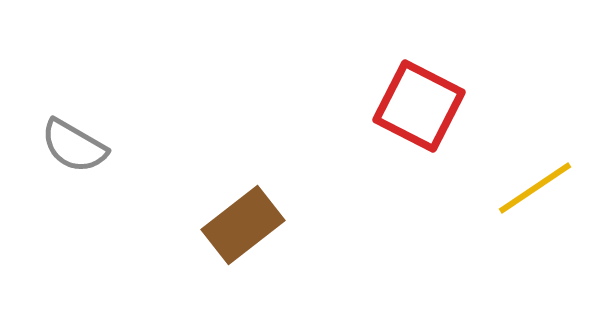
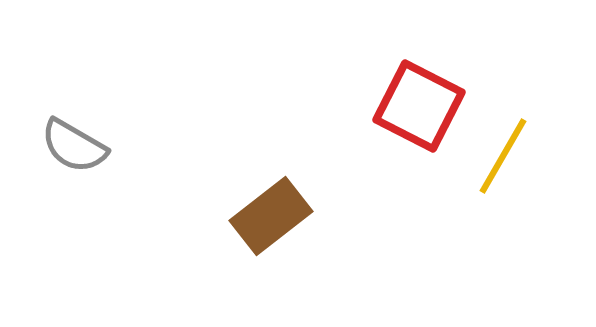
yellow line: moved 32 px left, 32 px up; rotated 26 degrees counterclockwise
brown rectangle: moved 28 px right, 9 px up
